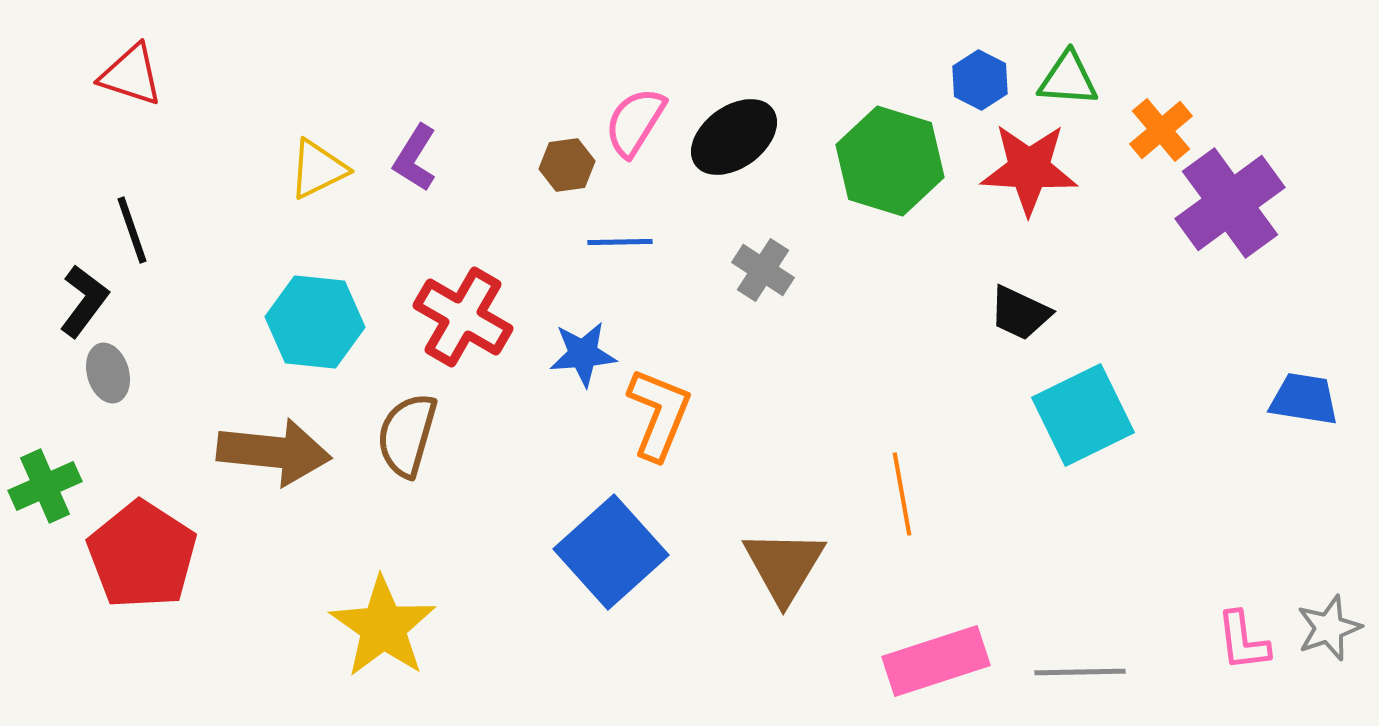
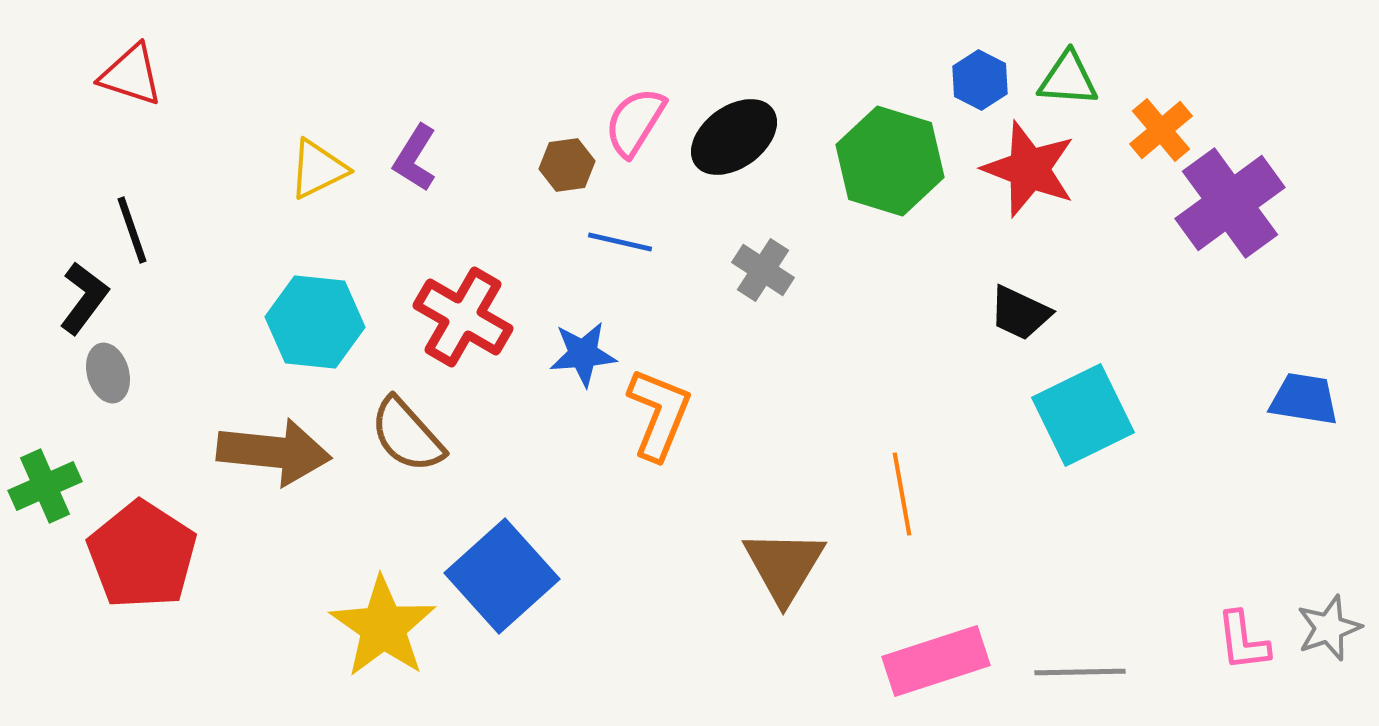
red star: rotated 18 degrees clockwise
blue line: rotated 14 degrees clockwise
black L-shape: moved 3 px up
brown semicircle: rotated 58 degrees counterclockwise
blue square: moved 109 px left, 24 px down
